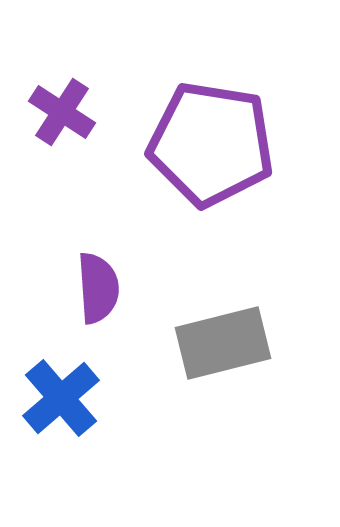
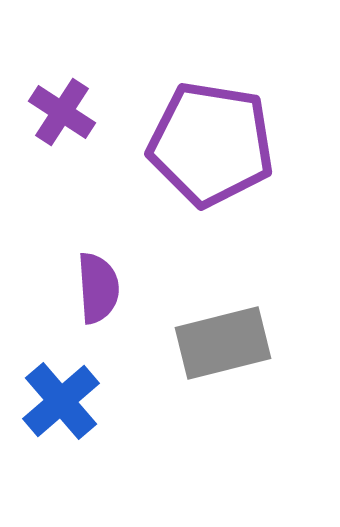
blue cross: moved 3 px down
